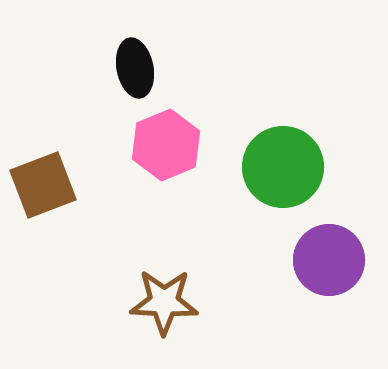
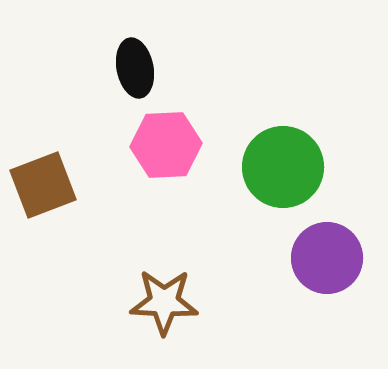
pink hexagon: rotated 20 degrees clockwise
purple circle: moved 2 px left, 2 px up
